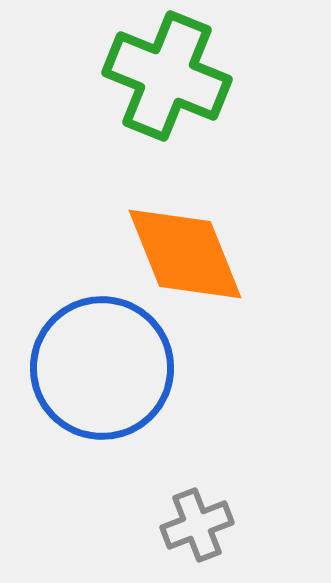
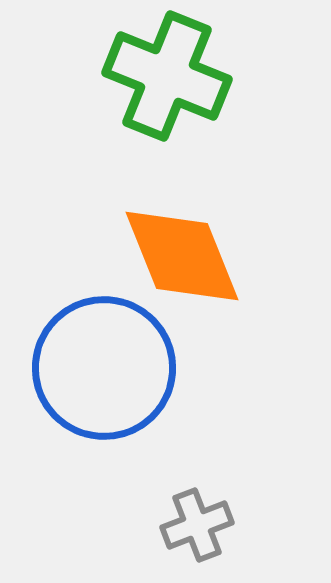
orange diamond: moved 3 px left, 2 px down
blue circle: moved 2 px right
